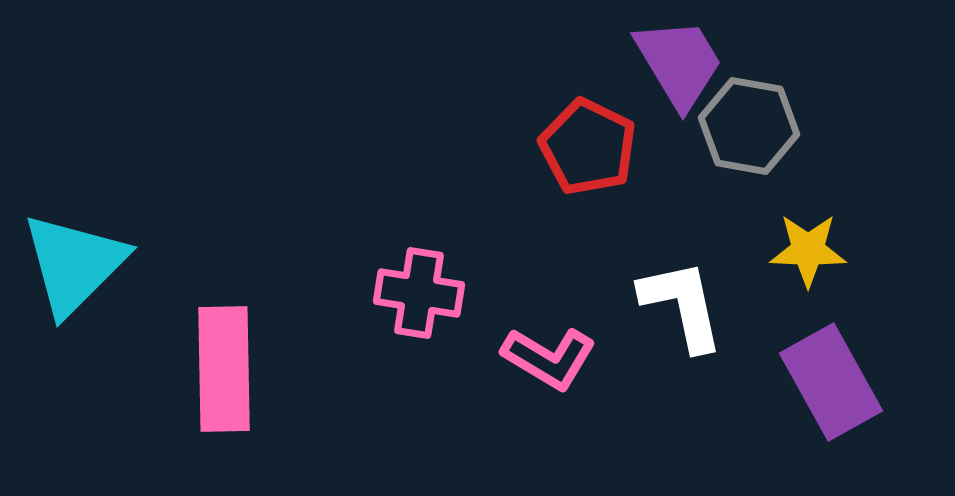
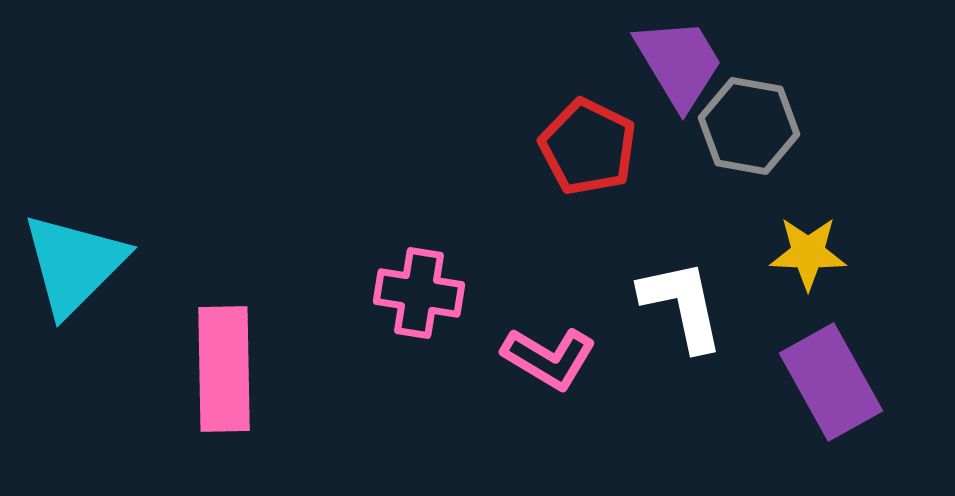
yellow star: moved 3 px down
